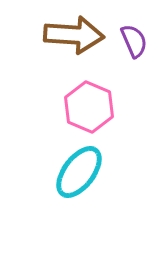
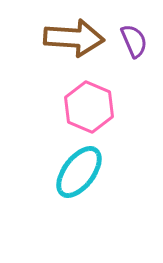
brown arrow: moved 3 px down
